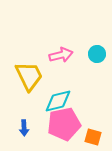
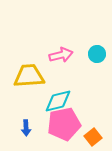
yellow trapezoid: rotated 68 degrees counterclockwise
blue arrow: moved 2 px right
orange square: rotated 36 degrees clockwise
